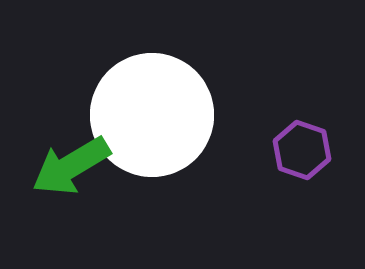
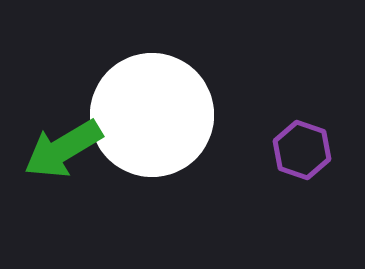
green arrow: moved 8 px left, 17 px up
